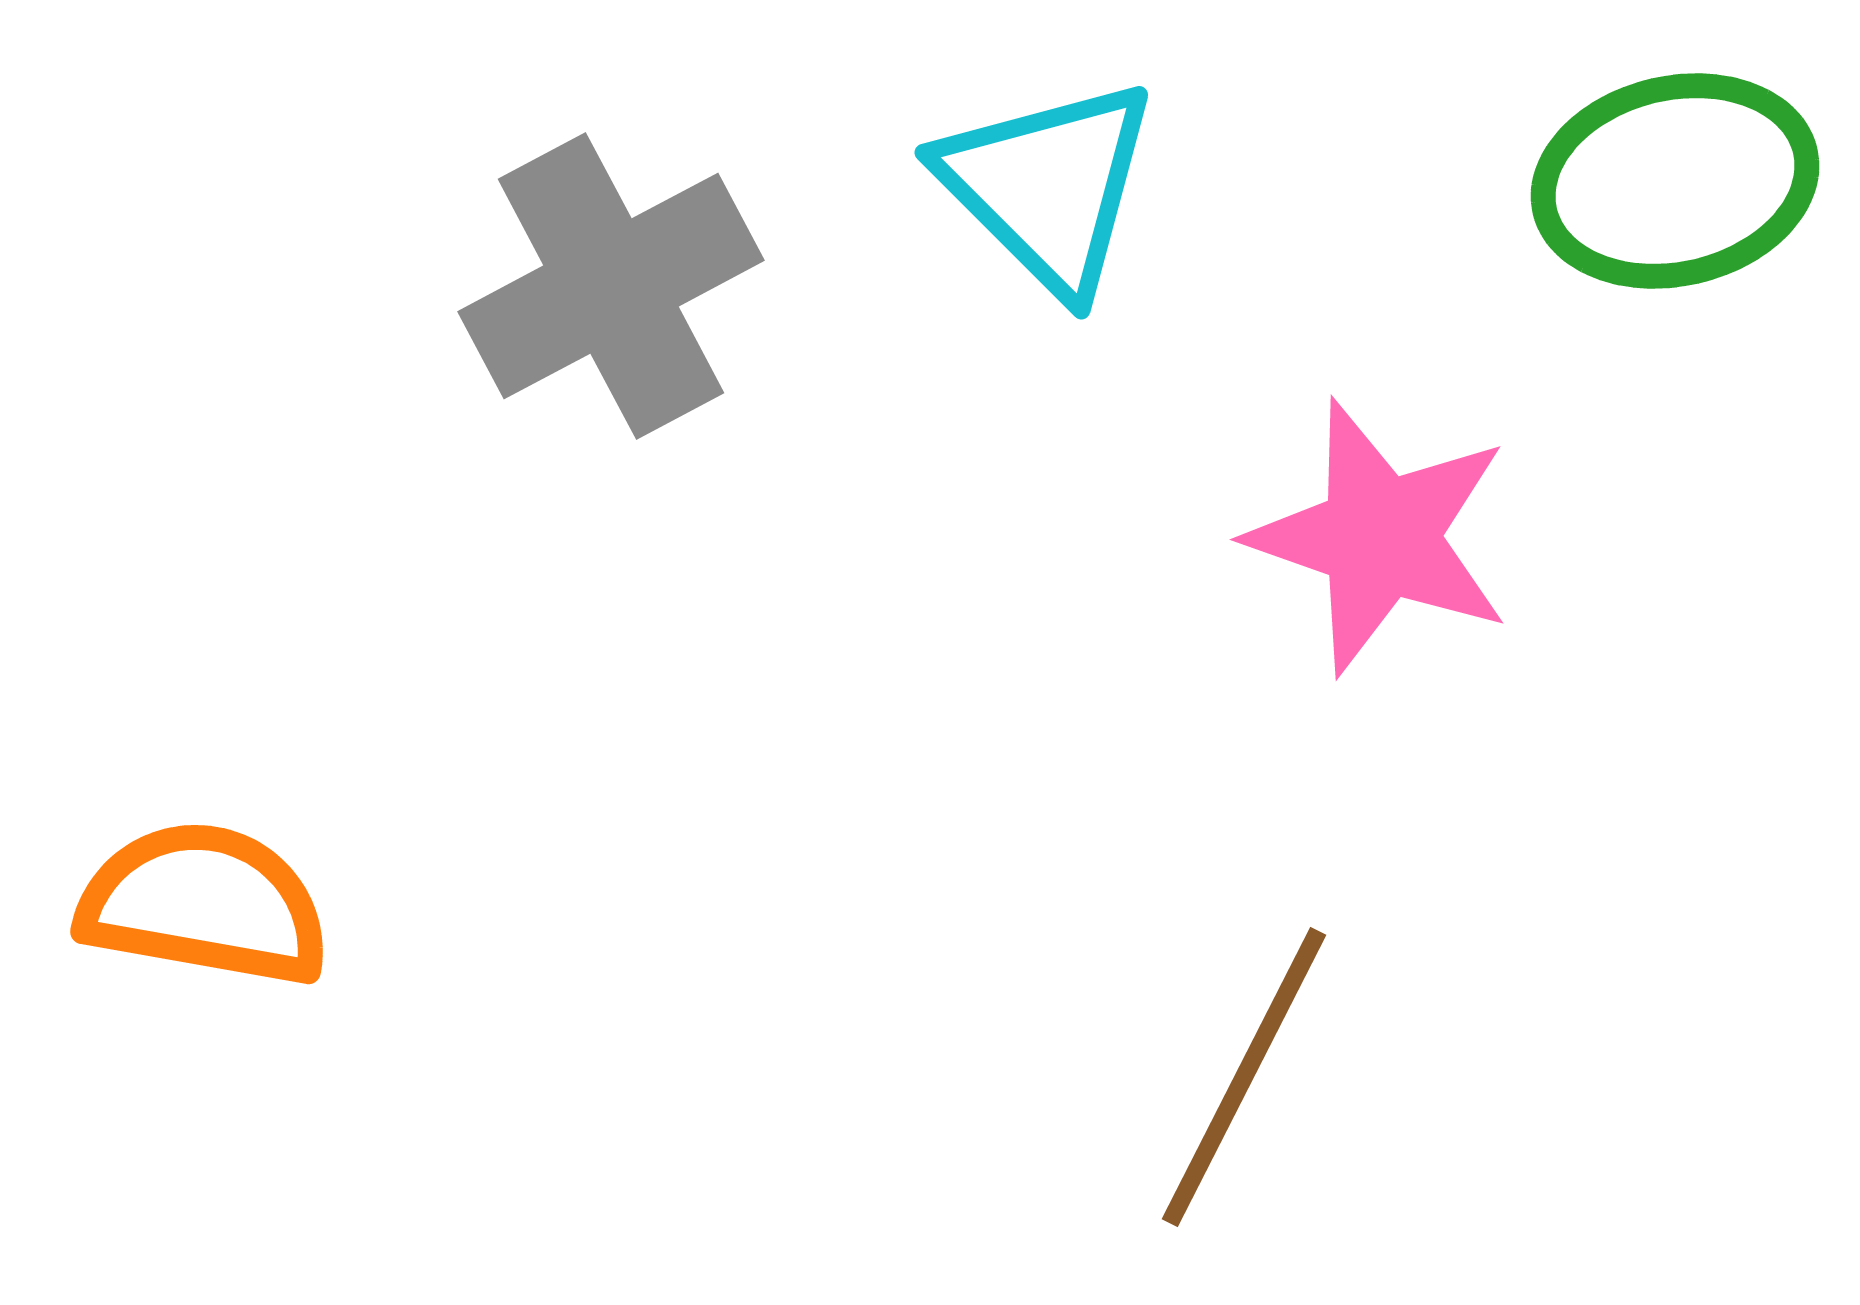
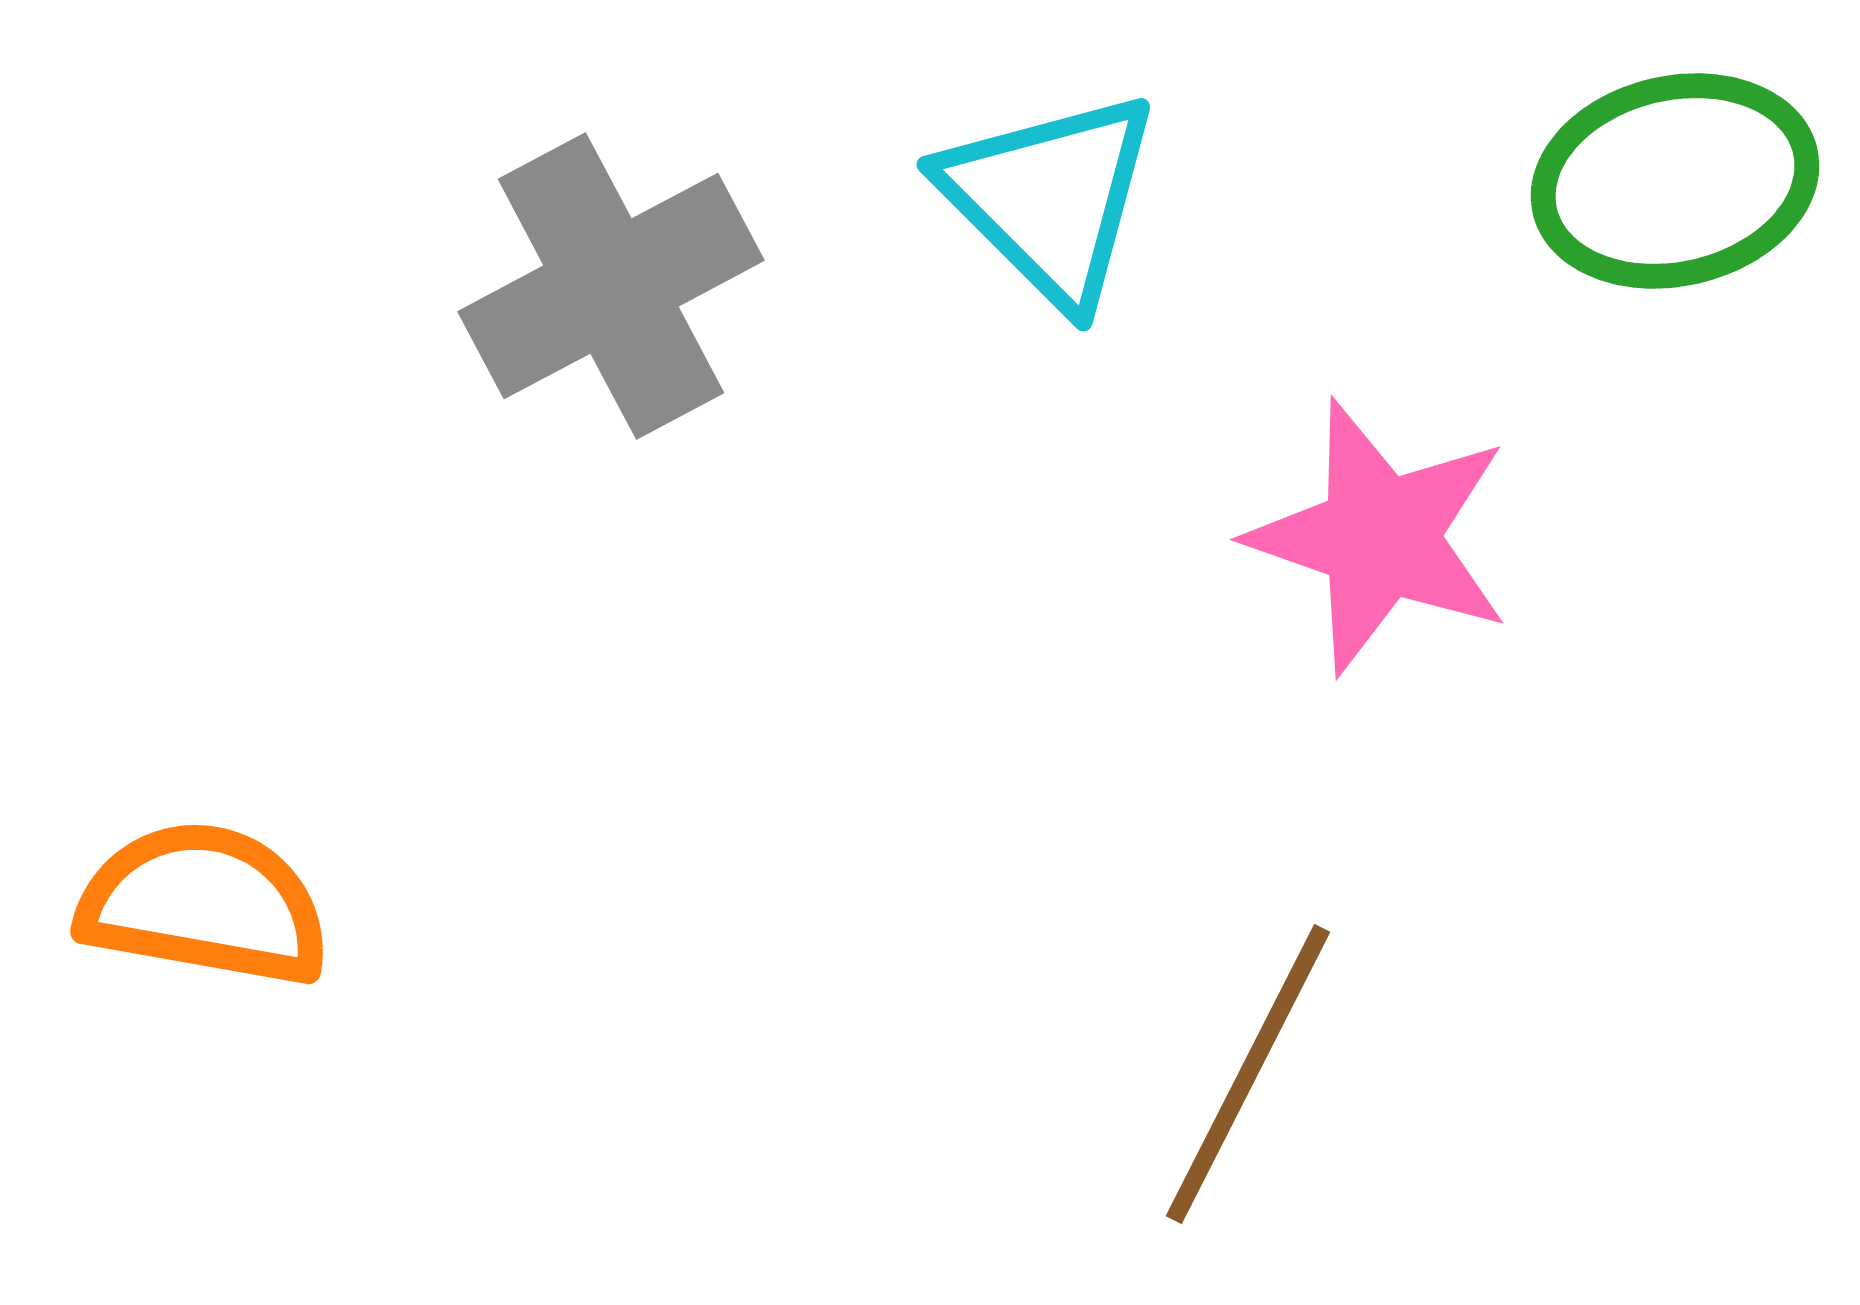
cyan triangle: moved 2 px right, 12 px down
brown line: moved 4 px right, 3 px up
